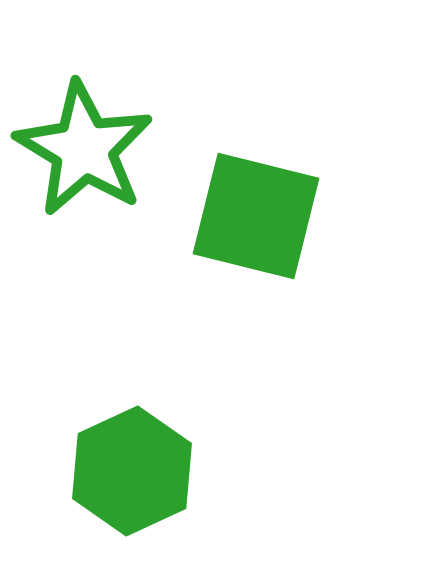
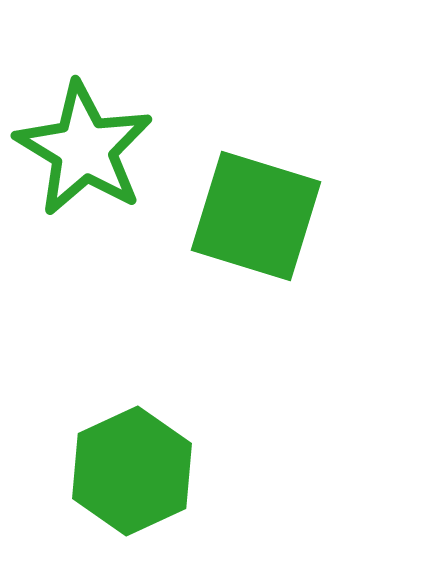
green square: rotated 3 degrees clockwise
